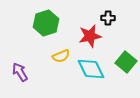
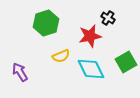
black cross: rotated 32 degrees clockwise
green square: rotated 20 degrees clockwise
